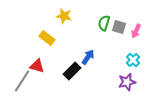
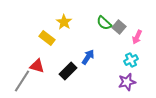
yellow star: moved 6 px down; rotated 21 degrees clockwise
green semicircle: rotated 63 degrees counterclockwise
gray square: rotated 24 degrees clockwise
pink arrow: moved 1 px right, 6 px down
cyan cross: moved 2 px left; rotated 16 degrees clockwise
black rectangle: moved 4 px left
